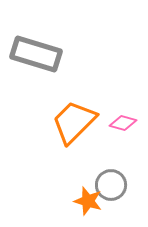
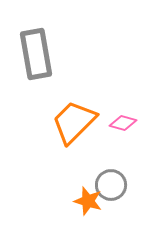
gray rectangle: rotated 63 degrees clockwise
